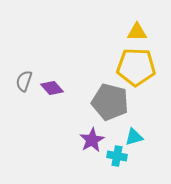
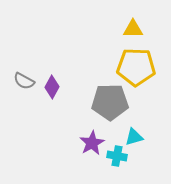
yellow triangle: moved 4 px left, 3 px up
gray semicircle: rotated 80 degrees counterclockwise
purple diamond: moved 1 px up; rotated 70 degrees clockwise
gray pentagon: rotated 15 degrees counterclockwise
purple star: moved 3 px down
